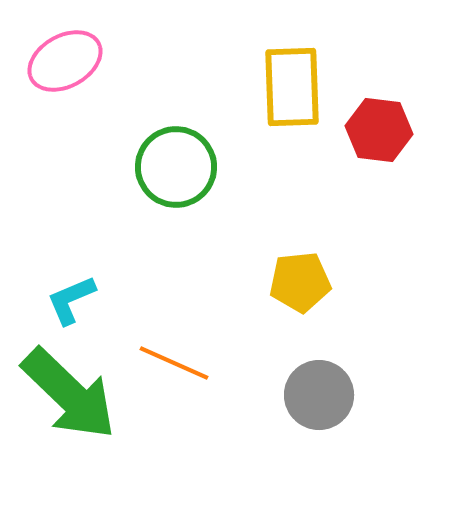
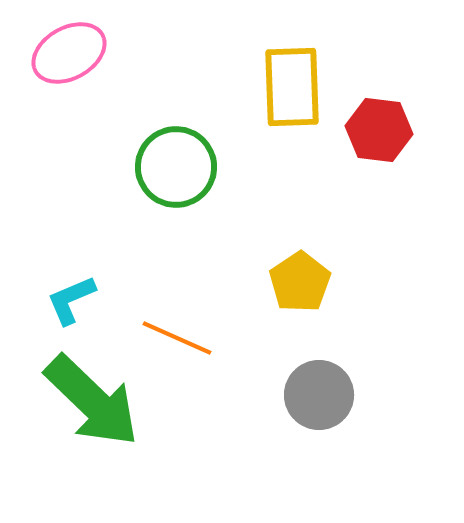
pink ellipse: moved 4 px right, 8 px up
yellow pentagon: rotated 28 degrees counterclockwise
orange line: moved 3 px right, 25 px up
green arrow: moved 23 px right, 7 px down
